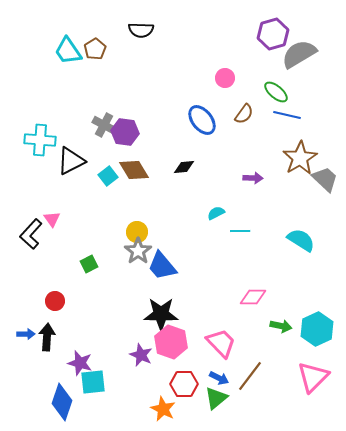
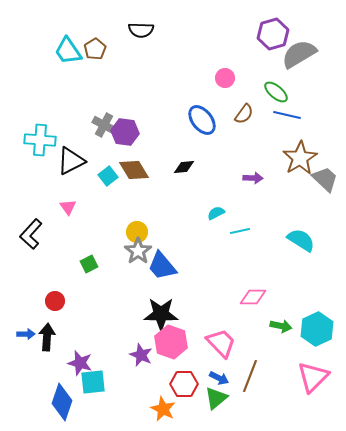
pink triangle at (52, 219): moved 16 px right, 12 px up
cyan line at (240, 231): rotated 12 degrees counterclockwise
brown line at (250, 376): rotated 16 degrees counterclockwise
